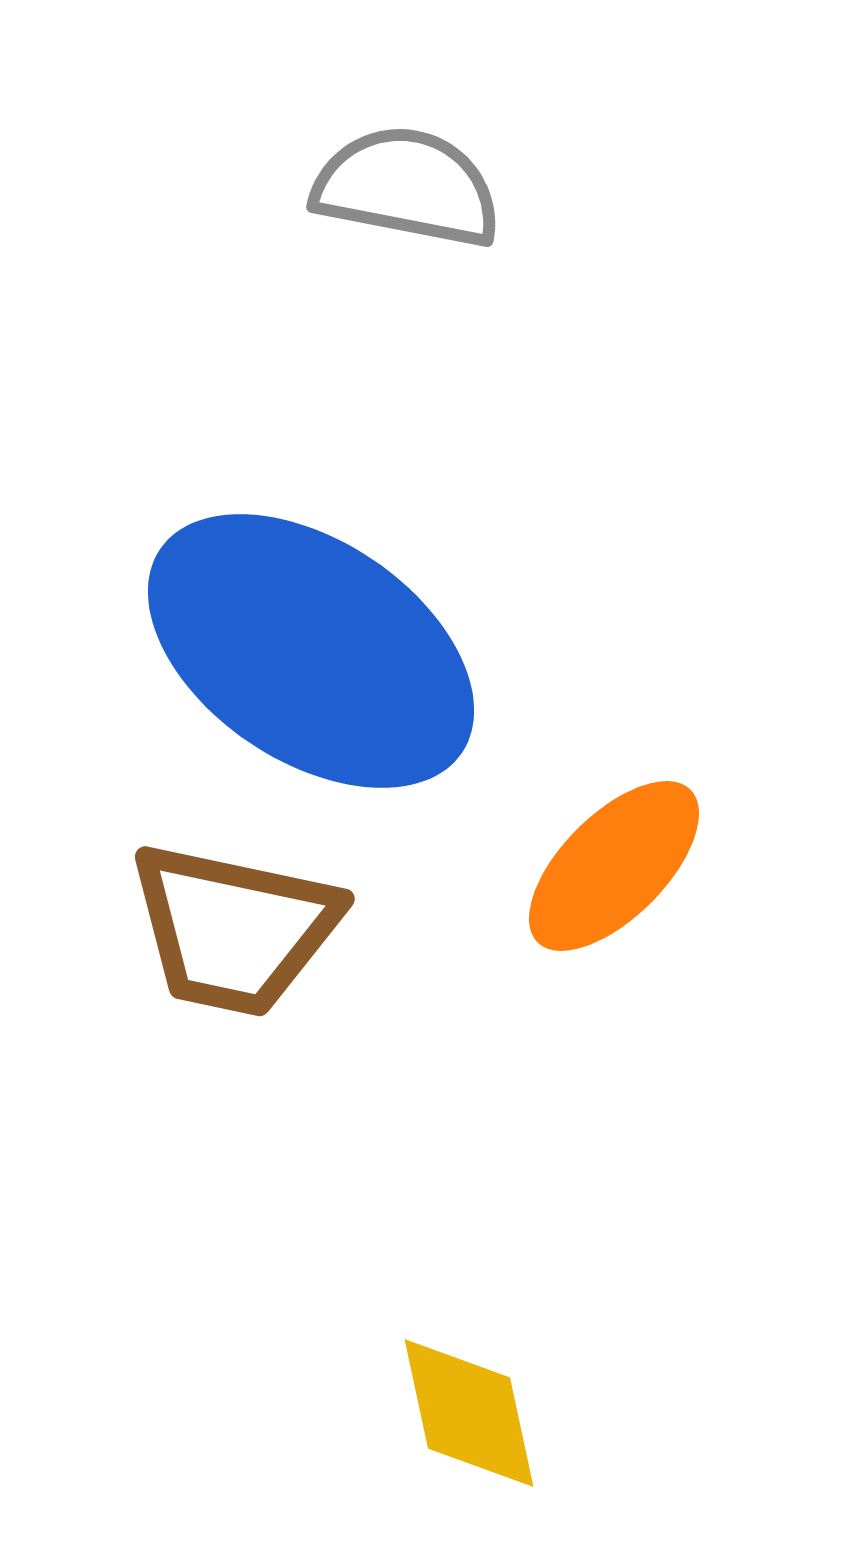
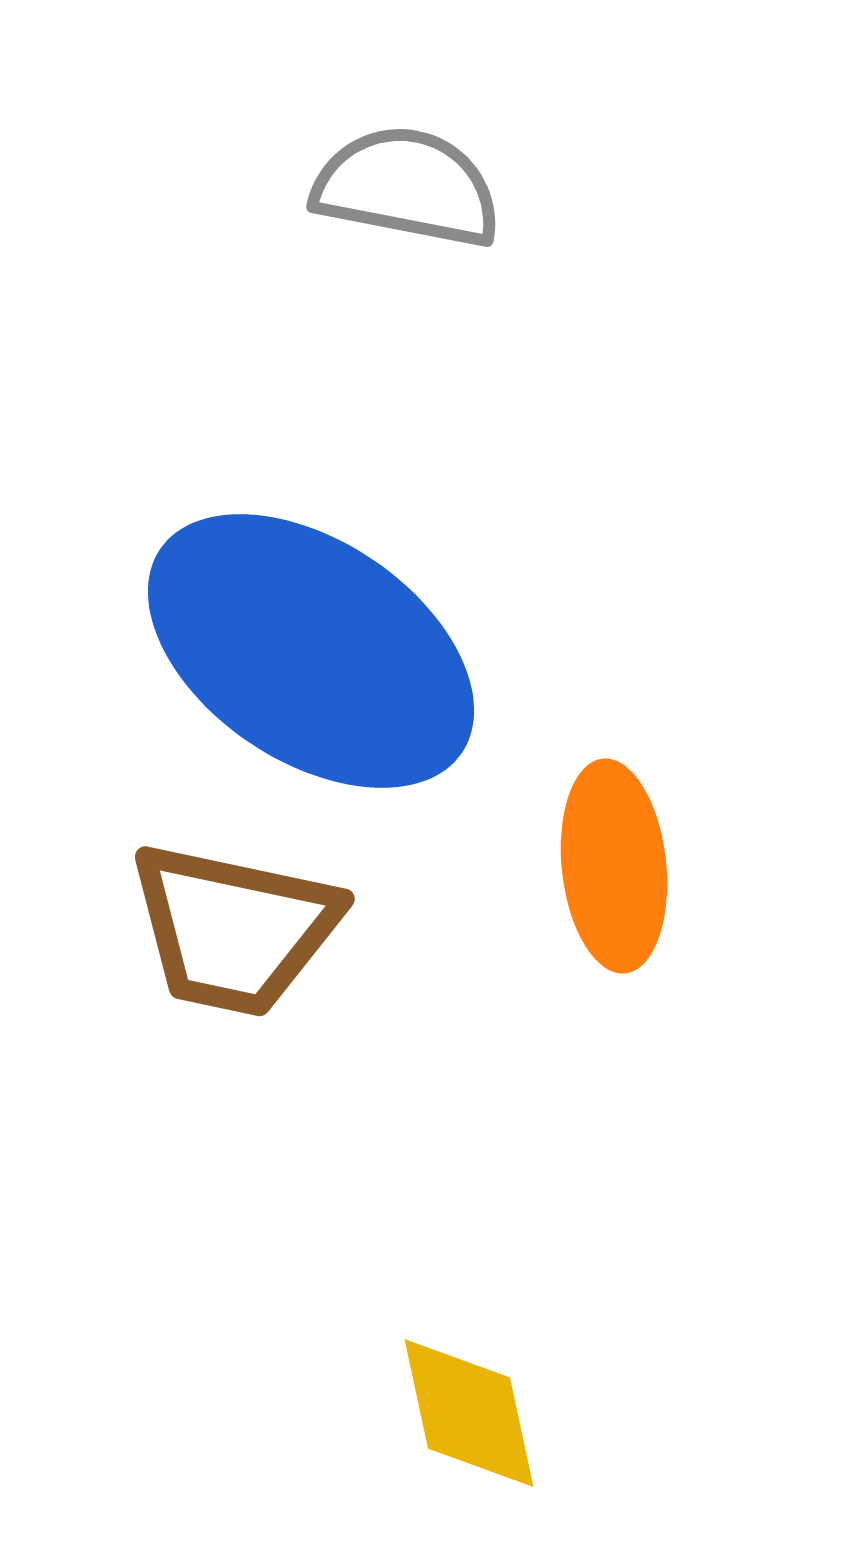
orange ellipse: rotated 51 degrees counterclockwise
